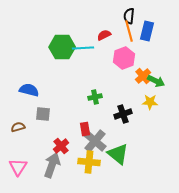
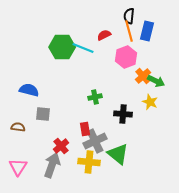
cyan line: rotated 25 degrees clockwise
pink hexagon: moved 2 px right, 1 px up
yellow star: rotated 21 degrees clockwise
black cross: rotated 24 degrees clockwise
brown semicircle: rotated 24 degrees clockwise
gray cross: rotated 25 degrees clockwise
